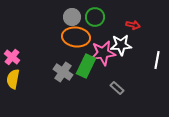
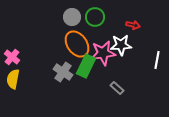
orange ellipse: moved 1 px right, 7 px down; rotated 48 degrees clockwise
